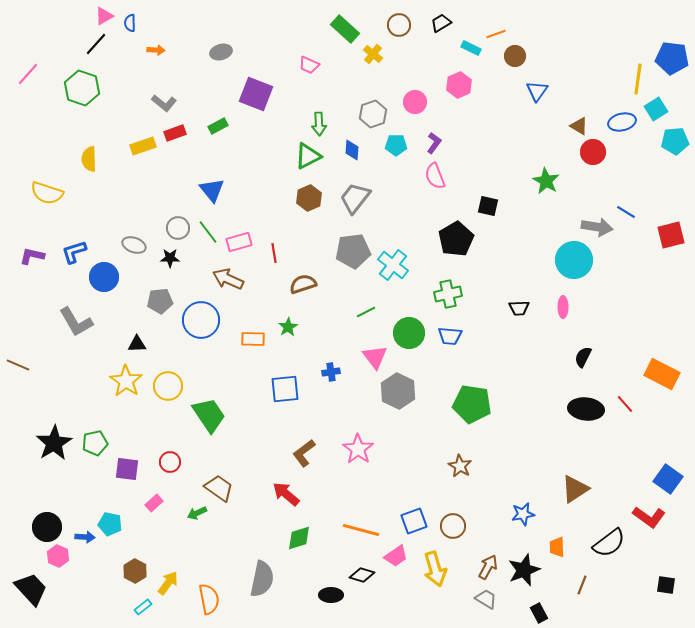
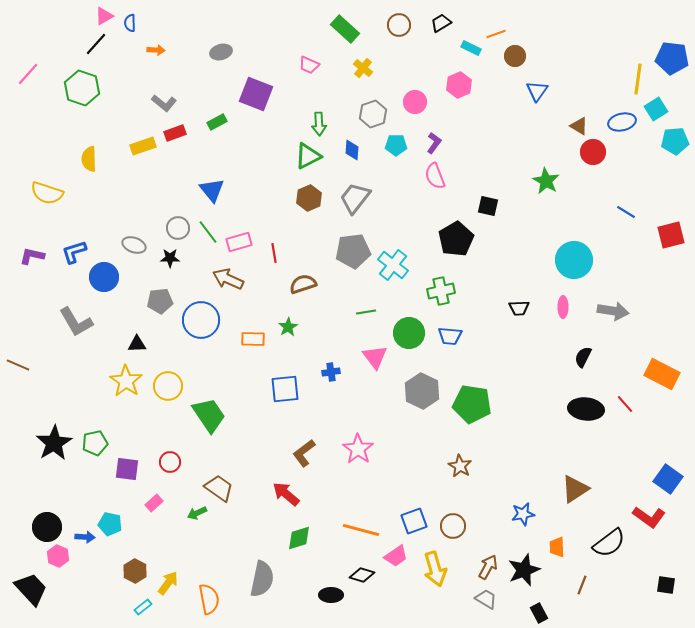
yellow cross at (373, 54): moved 10 px left, 14 px down
green rectangle at (218, 126): moved 1 px left, 4 px up
gray arrow at (597, 227): moved 16 px right, 84 px down
green cross at (448, 294): moved 7 px left, 3 px up
green line at (366, 312): rotated 18 degrees clockwise
gray hexagon at (398, 391): moved 24 px right
